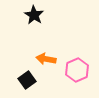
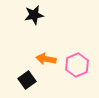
black star: rotated 30 degrees clockwise
pink hexagon: moved 5 px up
